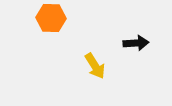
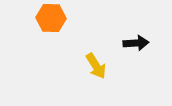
yellow arrow: moved 1 px right
